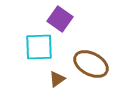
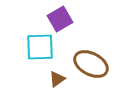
purple square: rotated 25 degrees clockwise
cyan square: moved 1 px right
